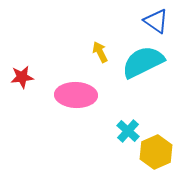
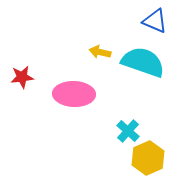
blue triangle: moved 1 px left; rotated 12 degrees counterclockwise
yellow arrow: rotated 50 degrees counterclockwise
cyan semicircle: rotated 45 degrees clockwise
pink ellipse: moved 2 px left, 1 px up
yellow hexagon: moved 8 px left, 6 px down
